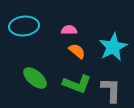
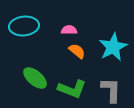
green L-shape: moved 5 px left, 5 px down
